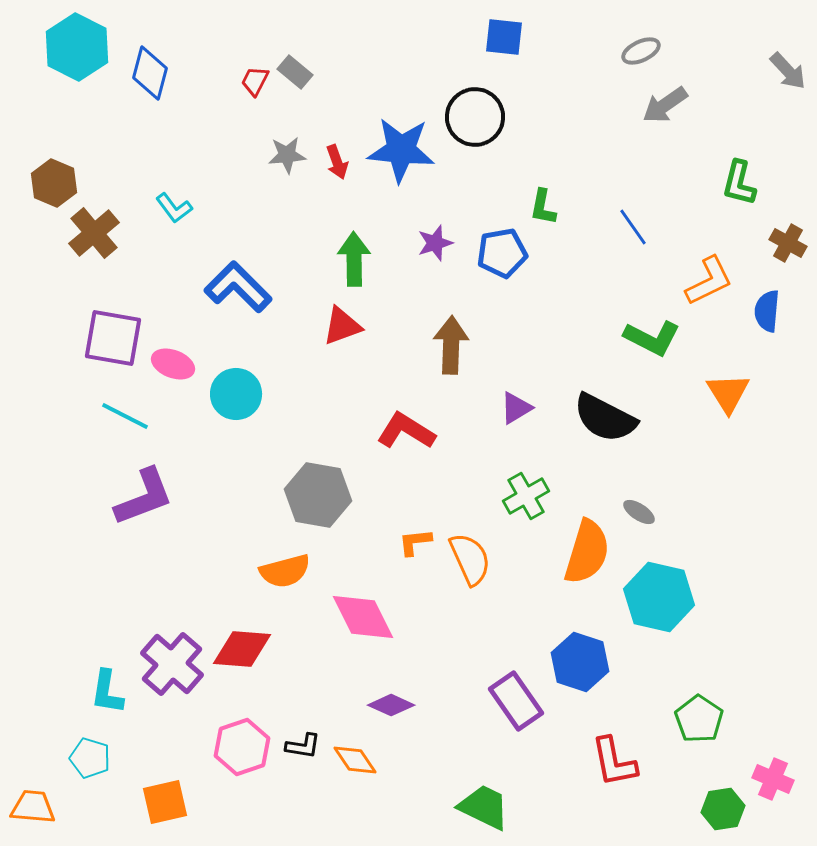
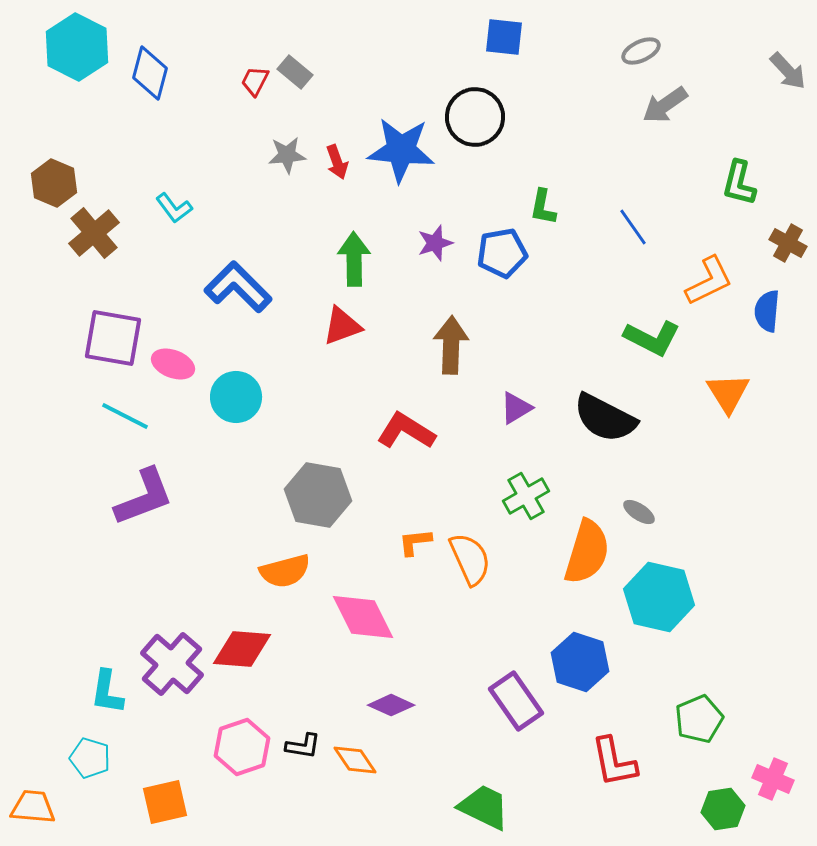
cyan circle at (236, 394): moved 3 px down
green pentagon at (699, 719): rotated 15 degrees clockwise
